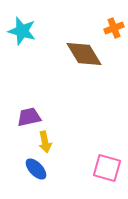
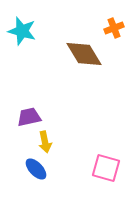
pink square: moved 1 px left
